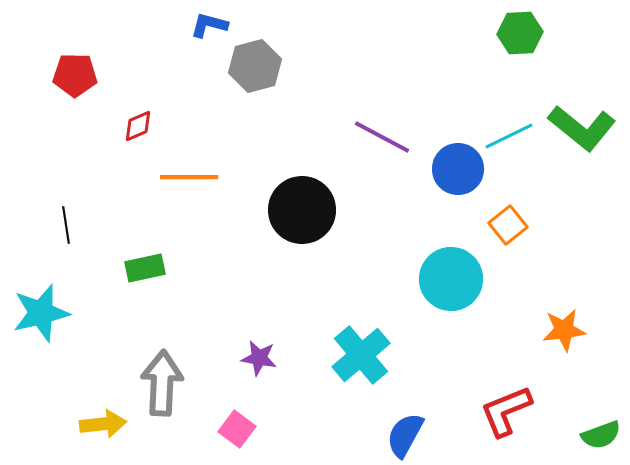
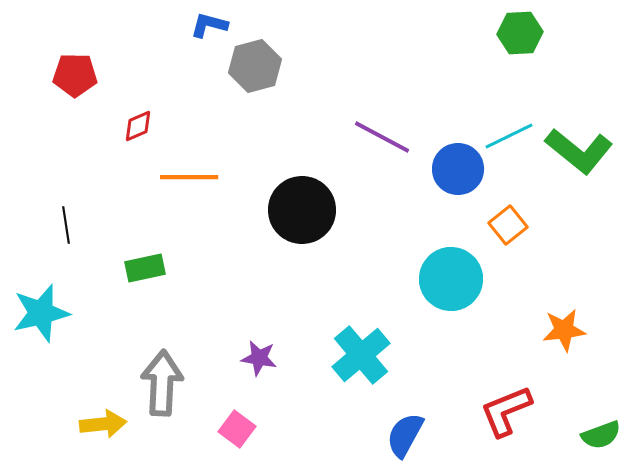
green L-shape: moved 3 px left, 23 px down
